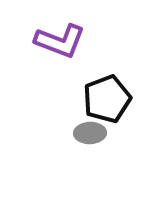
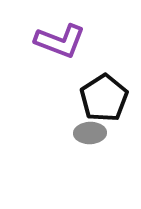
black pentagon: moved 3 px left, 1 px up; rotated 12 degrees counterclockwise
